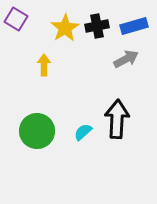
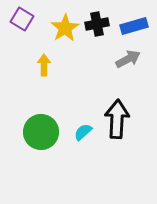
purple square: moved 6 px right
black cross: moved 2 px up
gray arrow: moved 2 px right
green circle: moved 4 px right, 1 px down
